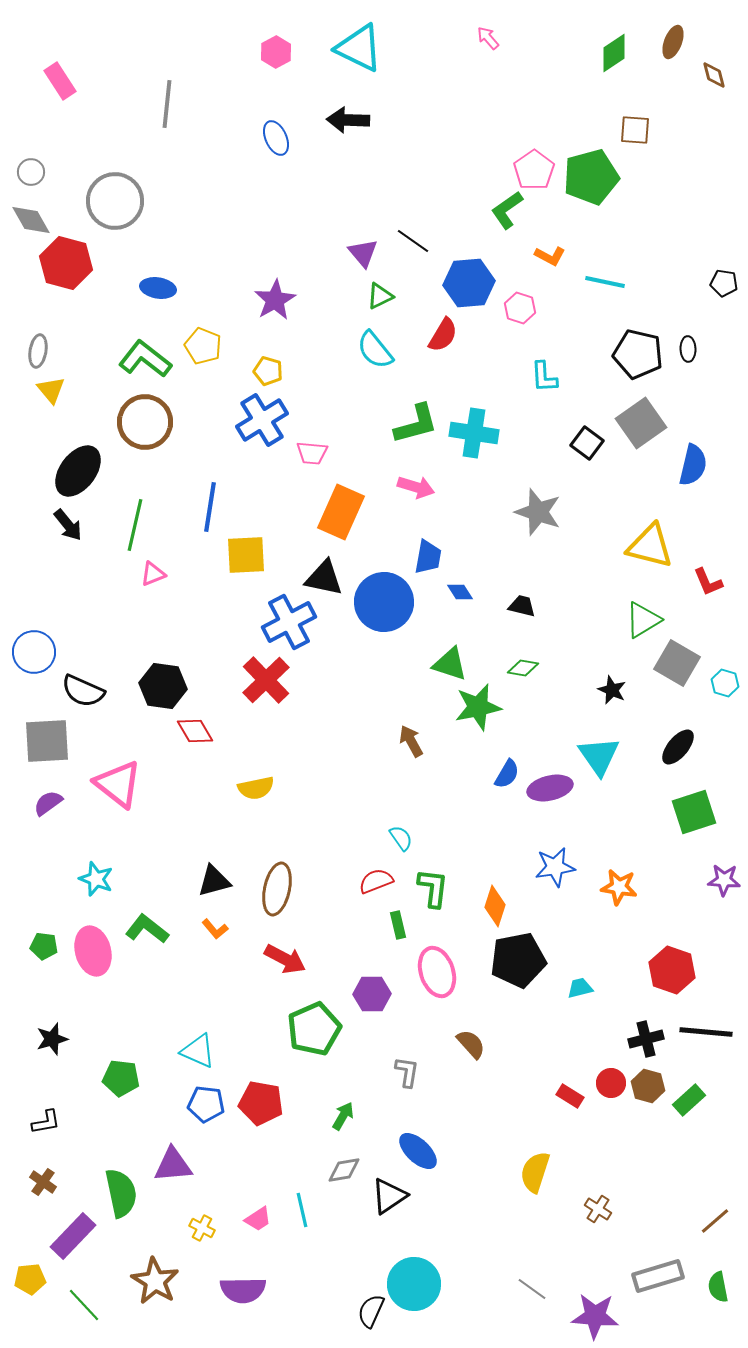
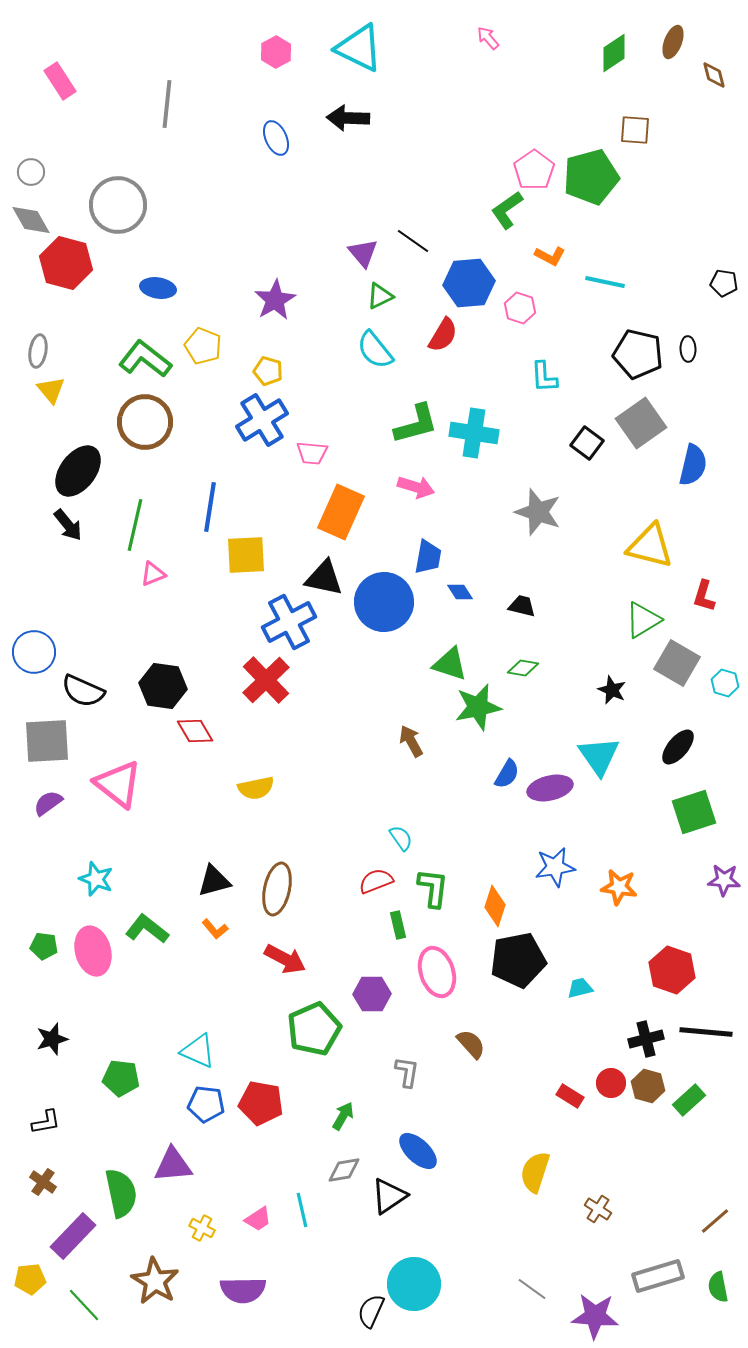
black arrow at (348, 120): moved 2 px up
gray circle at (115, 201): moved 3 px right, 4 px down
red L-shape at (708, 582): moved 4 px left, 14 px down; rotated 40 degrees clockwise
